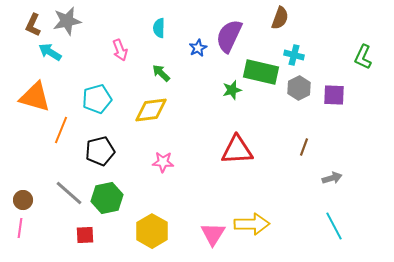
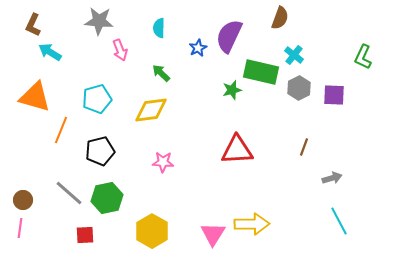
gray star: moved 32 px right; rotated 16 degrees clockwise
cyan cross: rotated 24 degrees clockwise
cyan line: moved 5 px right, 5 px up
